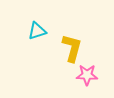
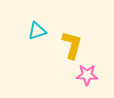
yellow L-shape: moved 3 px up
